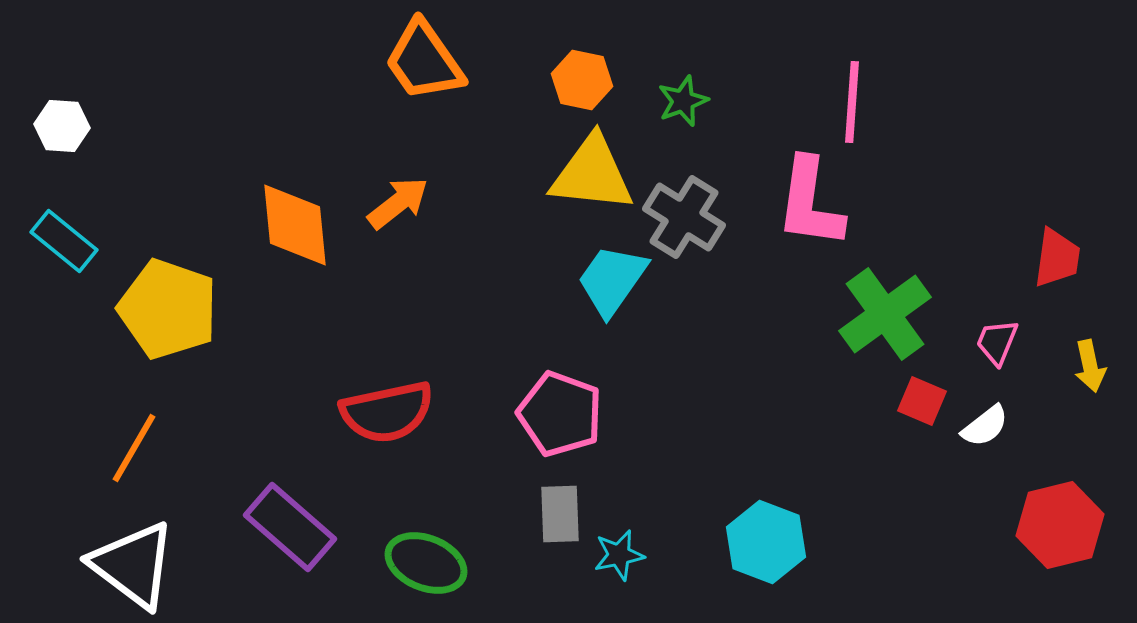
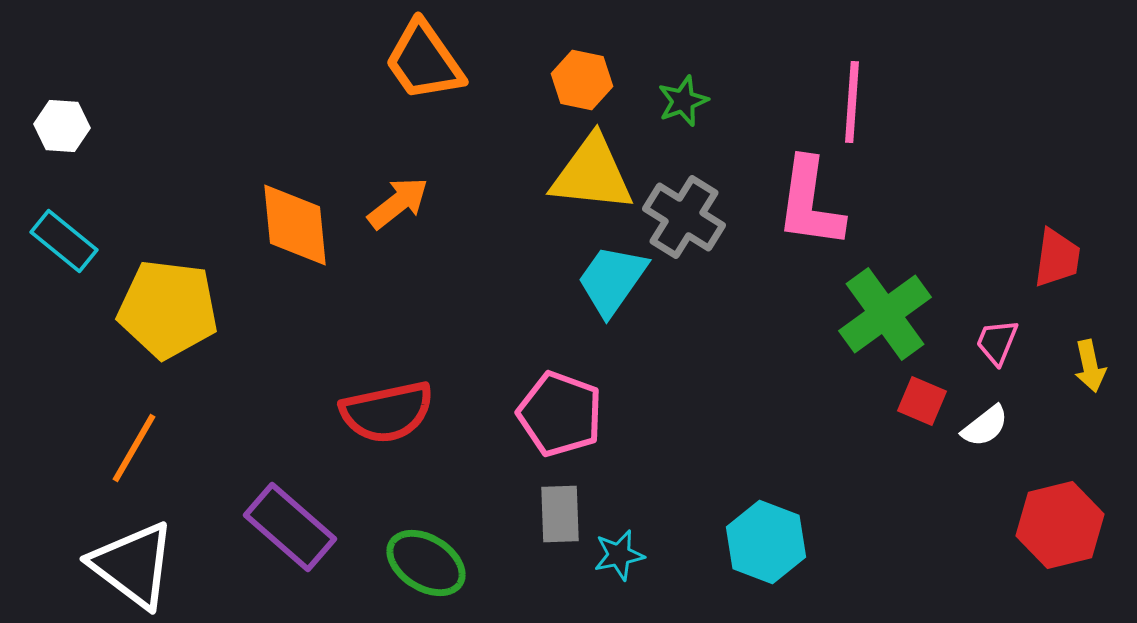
yellow pentagon: rotated 12 degrees counterclockwise
green ellipse: rotated 10 degrees clockwise
